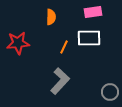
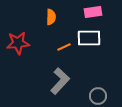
orange line: rotated 40 degrees clockwise
gray circle: moved 12 px left, 4 px down
